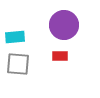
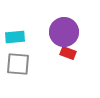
purple circle: moved 7 px down
red rectangle: moved 8 px right, 3 px up; rotated 21 degrees clockwise
